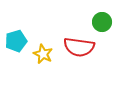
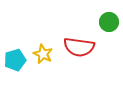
green circle: moved 7 px right
cyan pentagon: moved 1 px left, 19 px down
